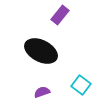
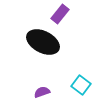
purple rectangle: moved 1 px up
black ellipse: moved 2 px right, 9 px up
